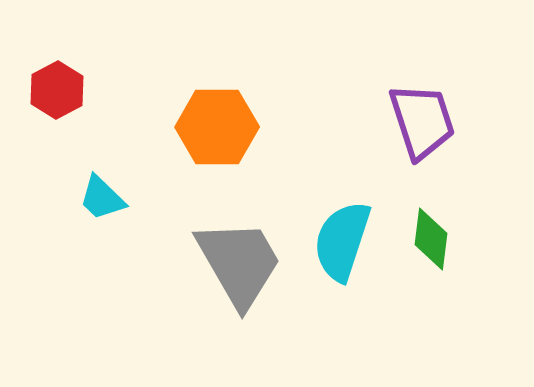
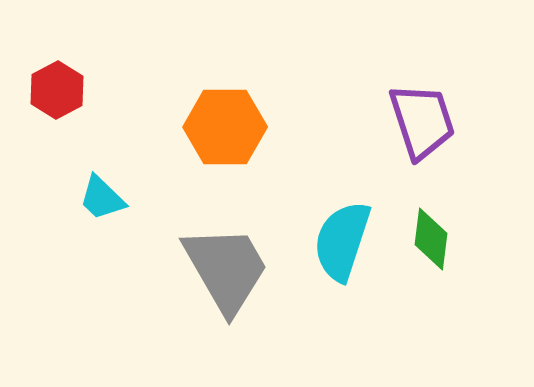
orange hexagon: moved 8 px right
gray trapezoid: moved 13 px left, 6 px down
